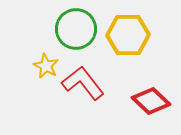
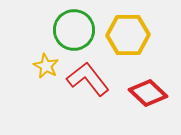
green circle: moved 2 px left, 1 px down
red L-shape: moved 5 px right, 4 px up
red diamond: moved 3 px left, 8 px up
